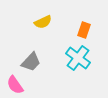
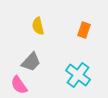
yellow semicircle: moved 5 px left, 4 px down; rotated 102 degrees clockwise
cyan cross: moved 17 px down
pink semicircle: moved 4 px right
